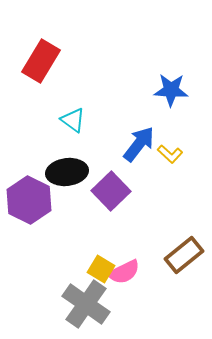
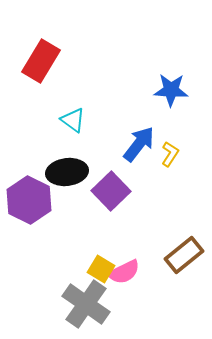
yellow L-shape: rotated 100 degrees counterclockwise
